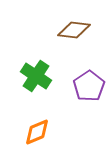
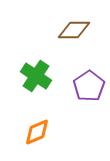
brown diamond: rotated 8 degrees counterclockwise
